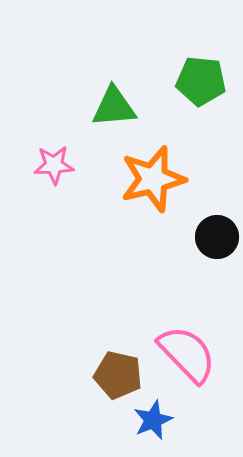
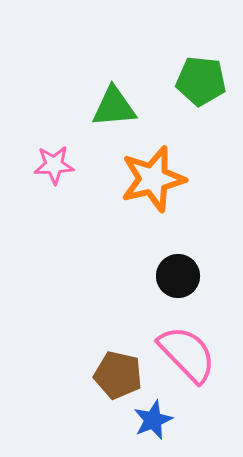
black circle: moved 39 px left, 39 px down
